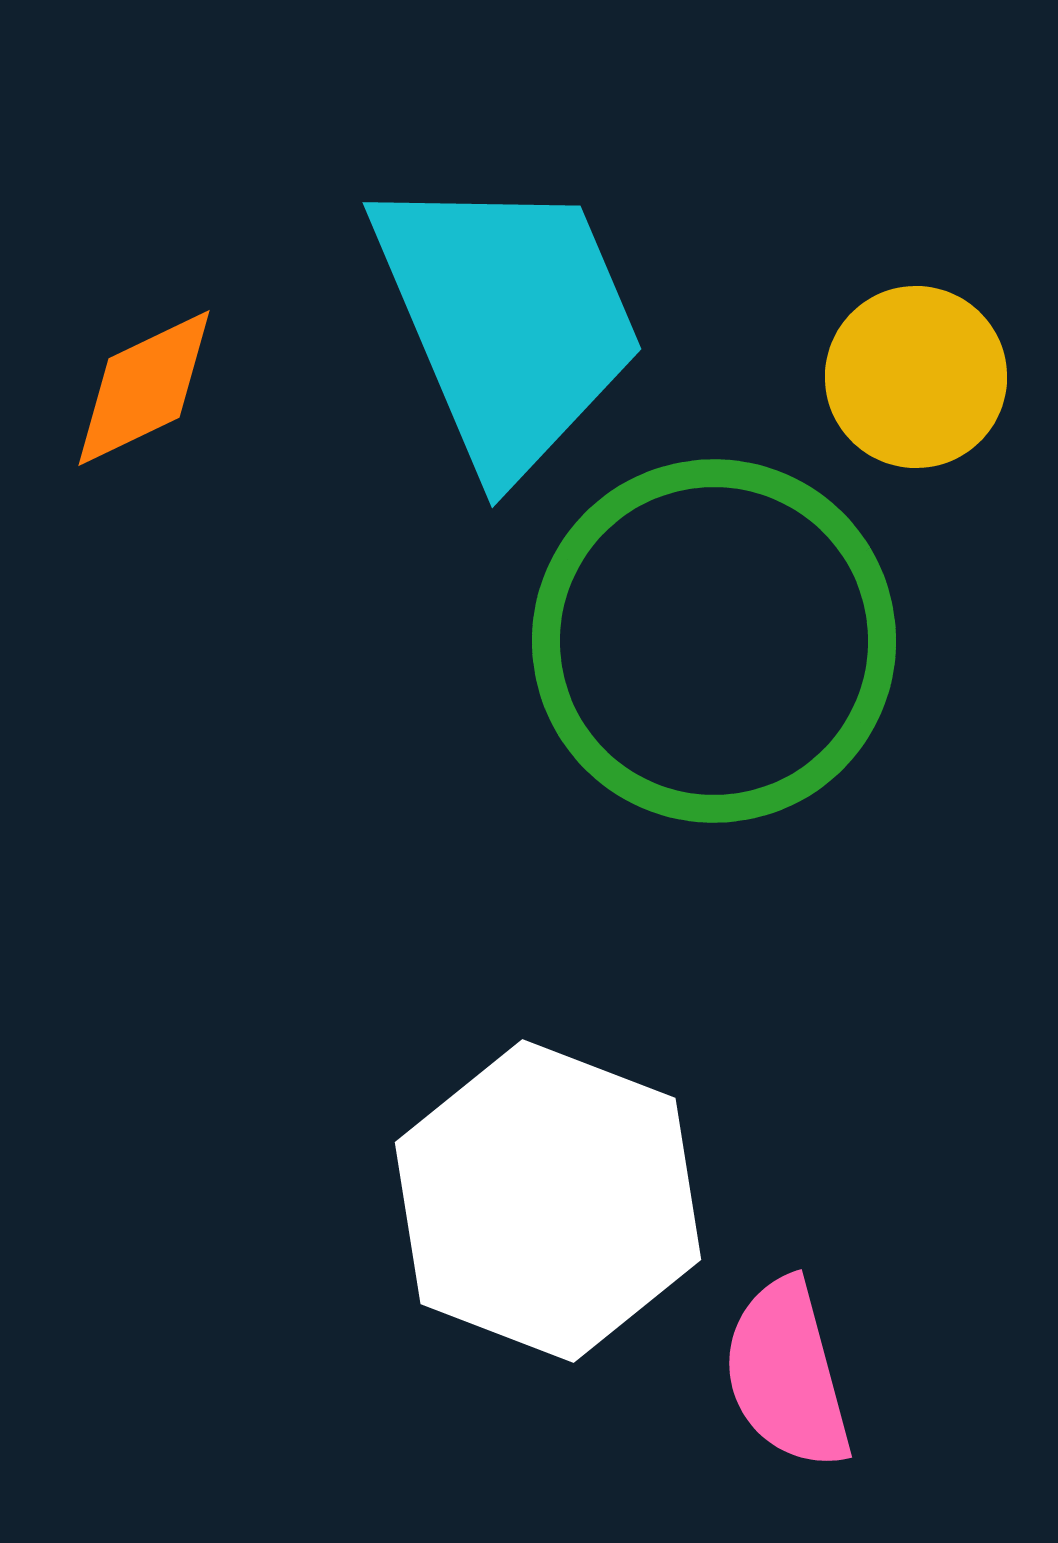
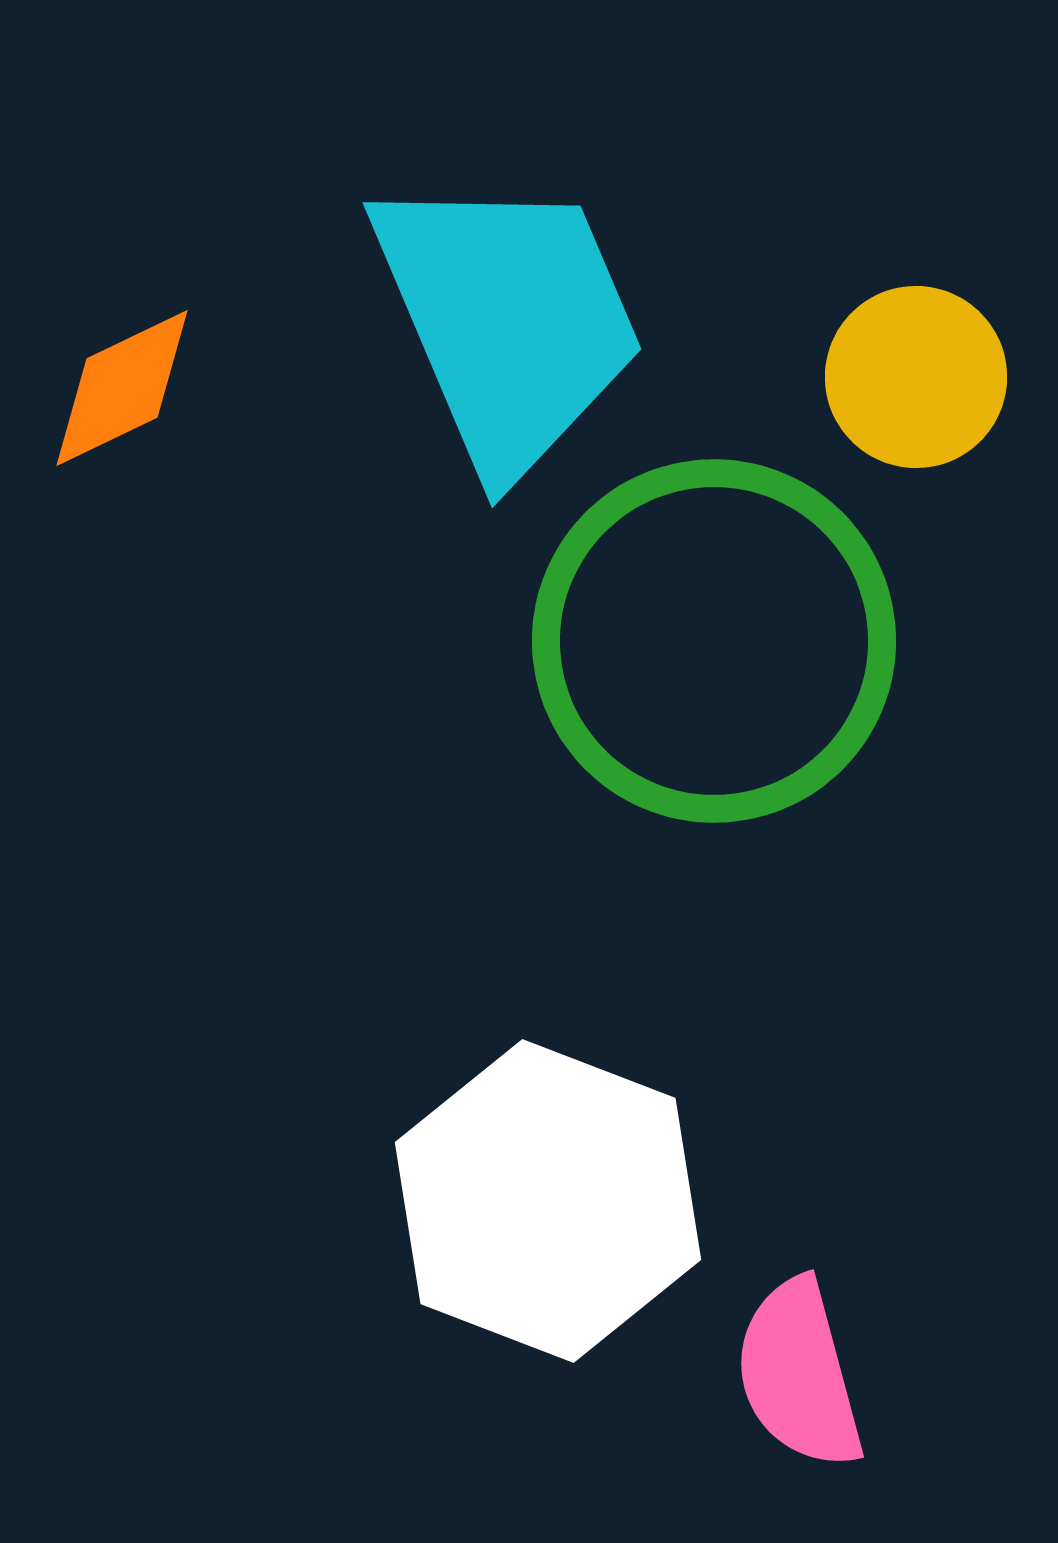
orange diamond: moved 22 px left
pink semicircle: moved 12 px right
